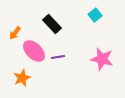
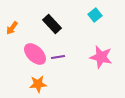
orange arrow: moved 3 px left, 5 px up
pink ellipse: moved 1 px right, 3 px down
pink star: moved 1 px left, 2 px up
orange star: moved 16 px right, 6 px down; rotated 18 degrees clockwise
